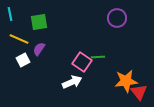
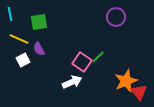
purple circle: moved 1 px left, 1 px up
purple semicircle: rotated 64 degrees counterclockwise
green line: rotated 40 degrees counterclockwise
orange star: rotated 15 degrees counterclockwise
